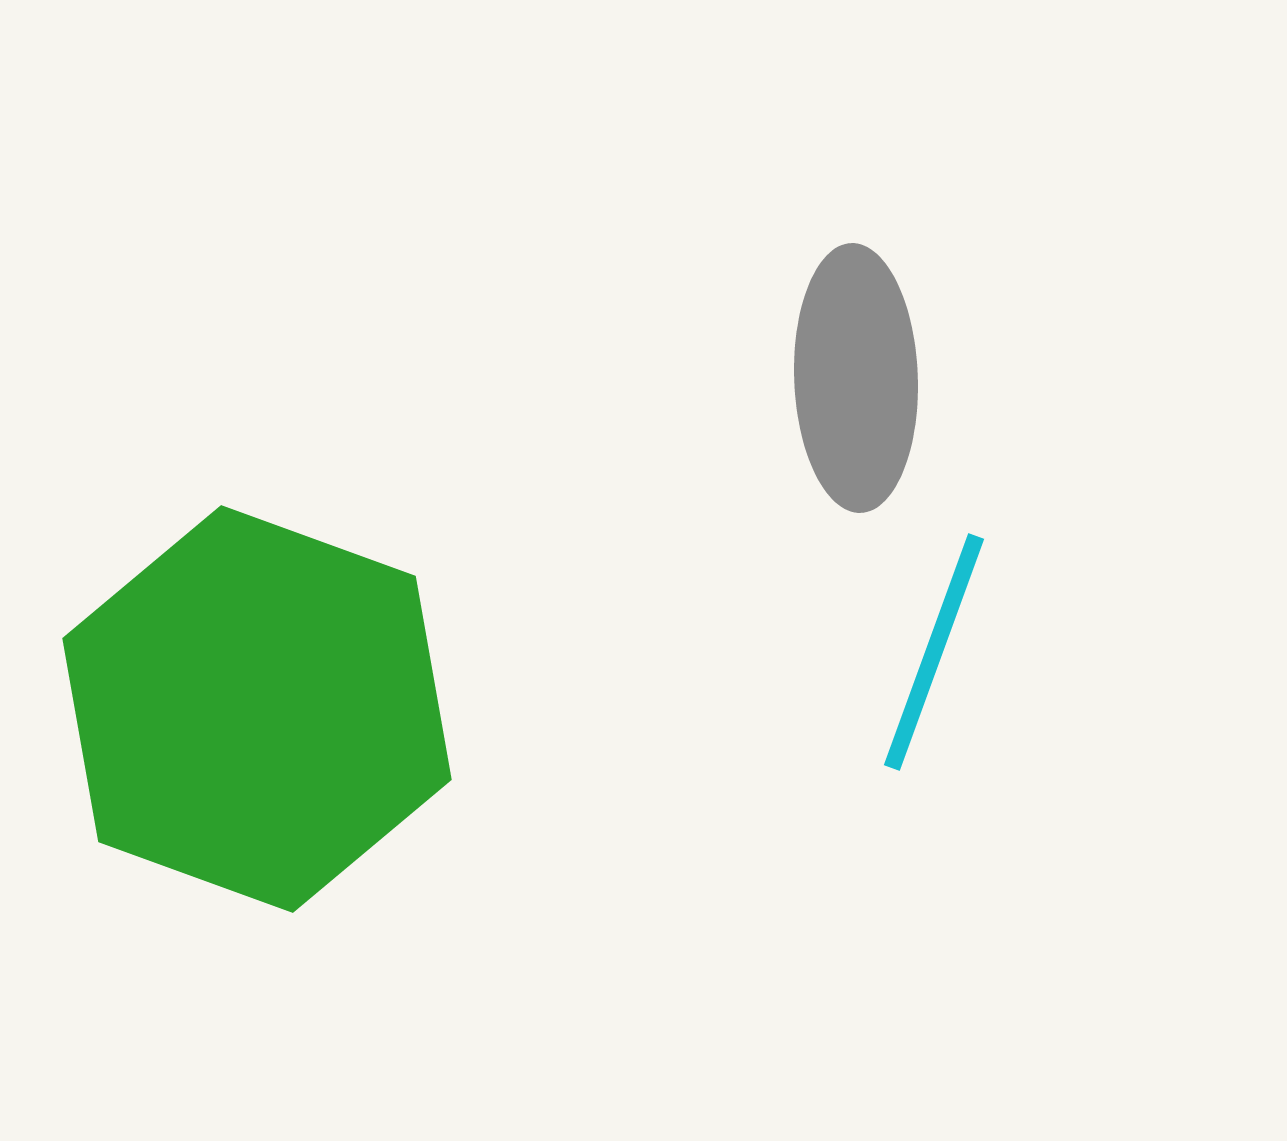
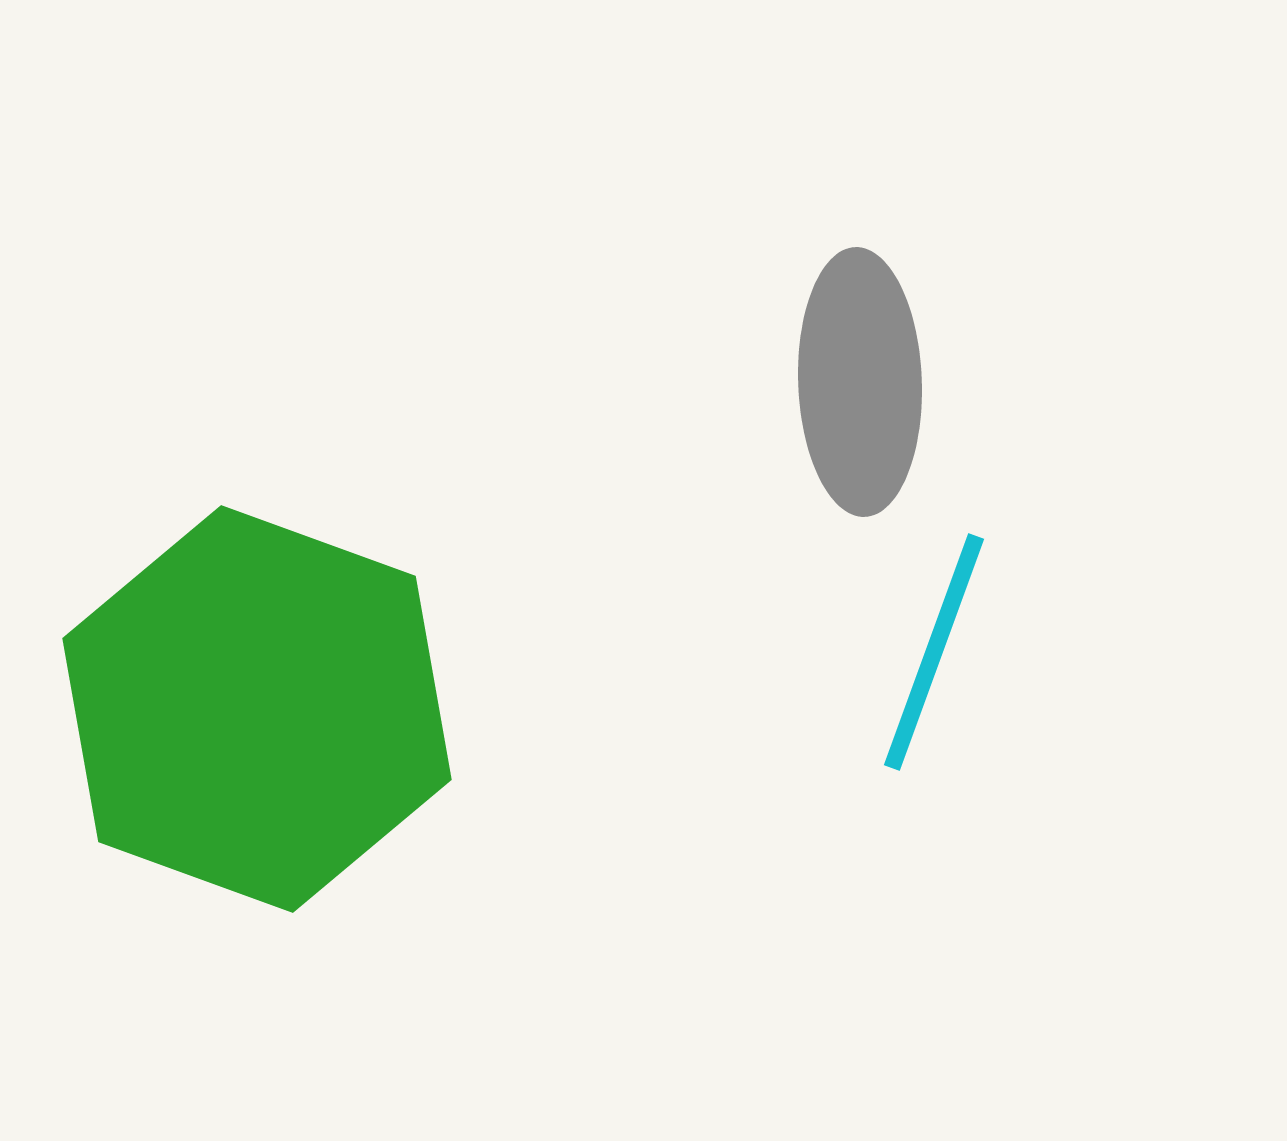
gray ellipse: moved 4 px right, 4 px down
